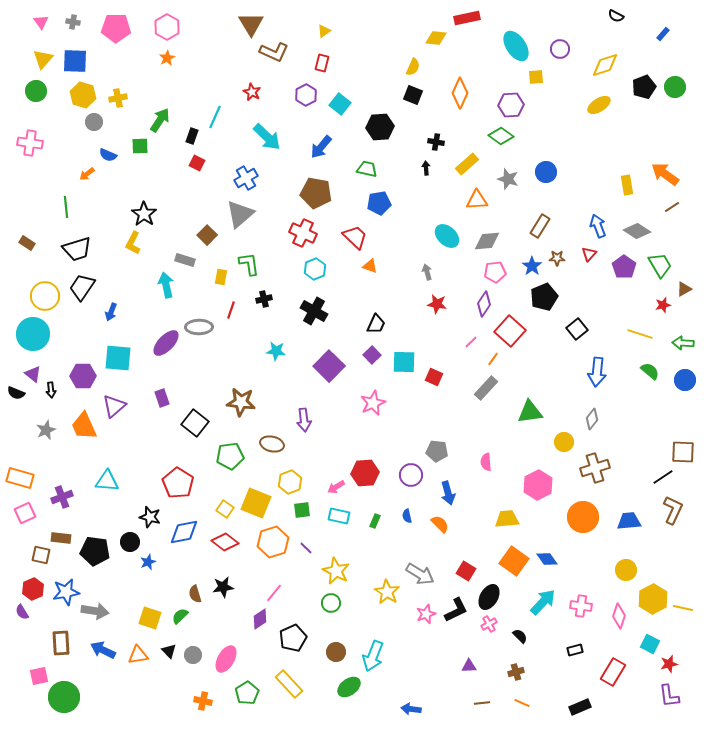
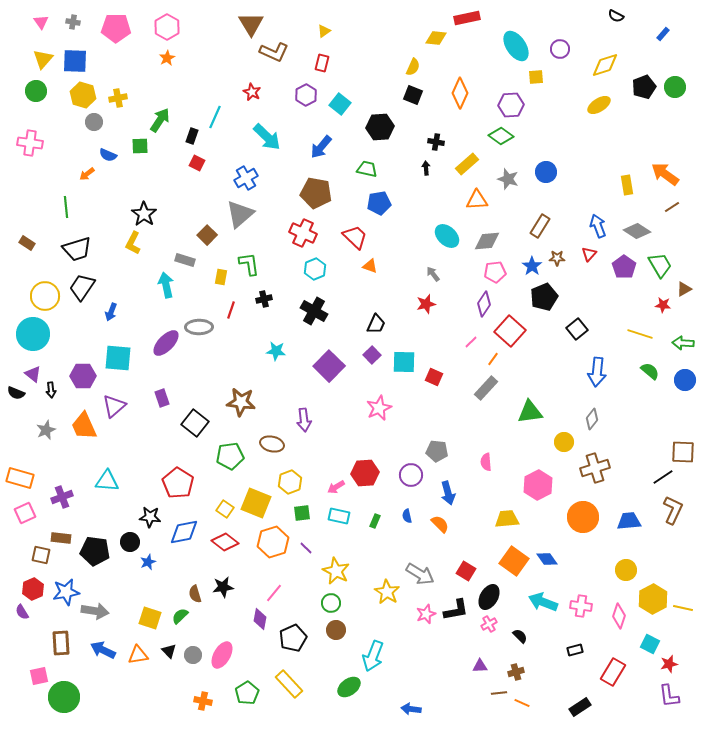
gray arrow at (427, 272): moved 6 px right, 2 px down; rotated 21 degrees counterclockwise
red star at (437, 304): moved 11 px left; rotated 24 degrees counterclockwise
red star at (663, 305): rotated 21 degrees clockwise
pink star at (373, 403): moved 6 px right, 5 px down
green square at (302, 510): moved 3 px down
black star at (150, 517): rotated 10 degrees counterclockwise
cyan arrow at (543, 602): rotated 112 degrees counterclockwise
black L-shape at (456, 610): rotated 16 degrees clockwise
purple diamond at (260, 619): rotated 45 degrees counterclockwise
brown circle at (336, 652): moved 22 px up
pink ellipse at (226, 659): moved 4 px left, 4 px up
purple triangle at (469, 666): moved 11 px right
brown line at (482, 703): moved 17 px right, 10 px up
black rectangle at (580, 707): rotated 10 degrees counterclockwise
